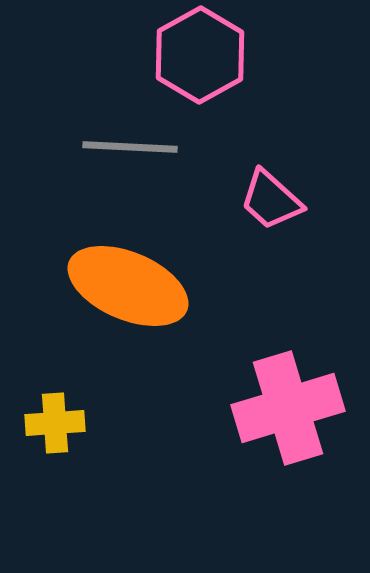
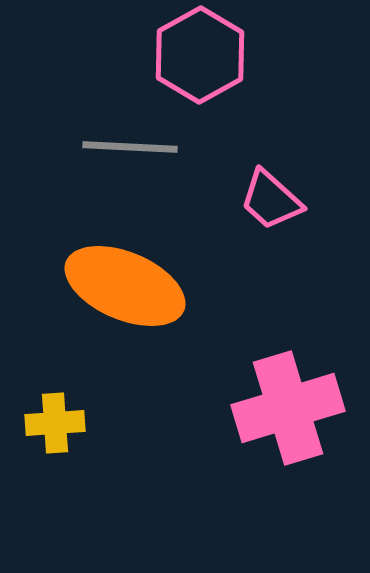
orange ellipse: moved 3 px left
